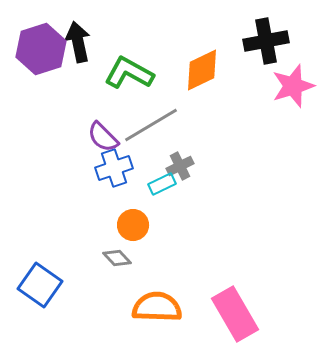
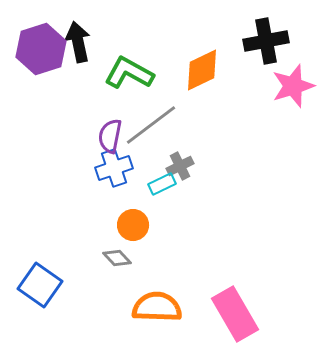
gray line: rotated 6 degrees counterclockwise
purple semicircle: moved 7 px right, 1 px up; rotated 56 degrees clockwise
